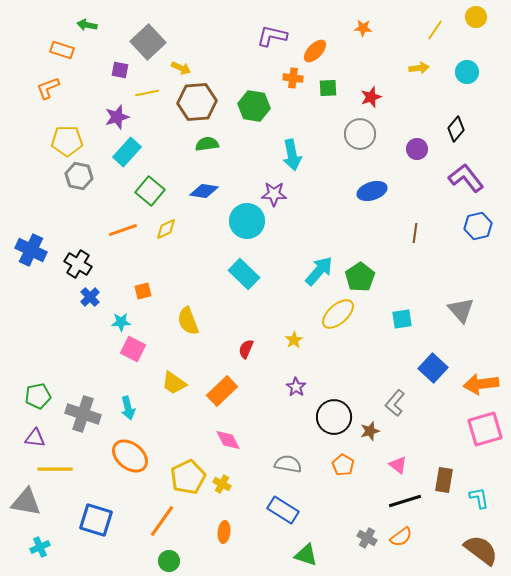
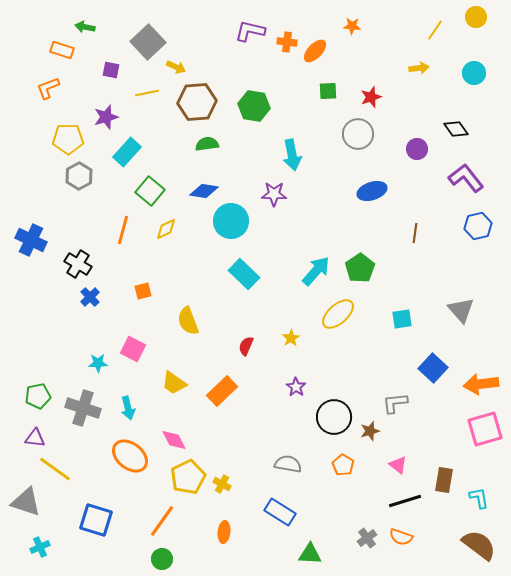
green arrow at (87, 25): moved 2 px left, 2 px down
orange star at (363, 28): moved 11 px left, 2 px up
purple L-shape at (272, 36): moved 22 px left, 5 px up
yellow arrow at (181, 68): moved 5 px left, 1 px up
purple square at (120, 70): moved 9 px left
cyan circle at (467, 72): moved 7 px right, 1 px down
orange cross at (293, 78): moved 6 px left, 36 px up
green square at (328, 88): moved 3 px down
purple star at (117, 117): moved 11 px left
black diamond at (456, 129): rotated 75 degrees counterclockwise
gray circle at (360, 134): moved 2 px left
yellow pentagon at (67, 141): moved 1 px right, 2 px up
gray hexagon at (79, 176): rotated 20 degrees clockwise
cyan circle at (247, 221): moved 16 px left
orange line at (123, 230): rotated 56 degrees counterclockwise
blue cross at (31, 250): moved 10 px up
cyan arrow at (319, 271): moved 3 px left
green pentagon at (360, 277): moved 9 px up
cyan star at (121, 322): moved 23 px left, 41 px down
yellow star at (294, 340): moved 3 px left, 2 px up
red semicircle at (246, 349): moved 3 px up
gray L-shape at (395, 403): rotated 44 degrees clockwise
gray cross at (83, 414): moved 6 px up
pink diamond at (228, 440): moved 54 px left
yellow line at (55, 469): rotated 36 degrees clockwise
gray triangle at (26, 502): rotated 8 degrees clockwise
blue rectangle at (283, 510): moved 3 px left, 2 px down
orange semicircle at (401, 537): rotated 55 degrees clockwise
gray cross at (367, 538): rotated 24 degrees clockwise
brown semicircle at (481, 550): moved 2 px left, 5 px up
green triangle at (306, 555): moved 4 px right, 1 px up; rotated 15 degrees counterclockwise
green circle at (169, 561): moved 7 px left, 2 px up
